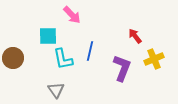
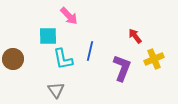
pink arrow: moved 3 px left, 1 px down
brown circle: moved 1 px down
